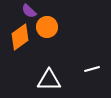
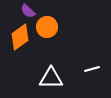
purple semicircle: moved 1 px left
white triangle: moved 2 px right, 2 px up
